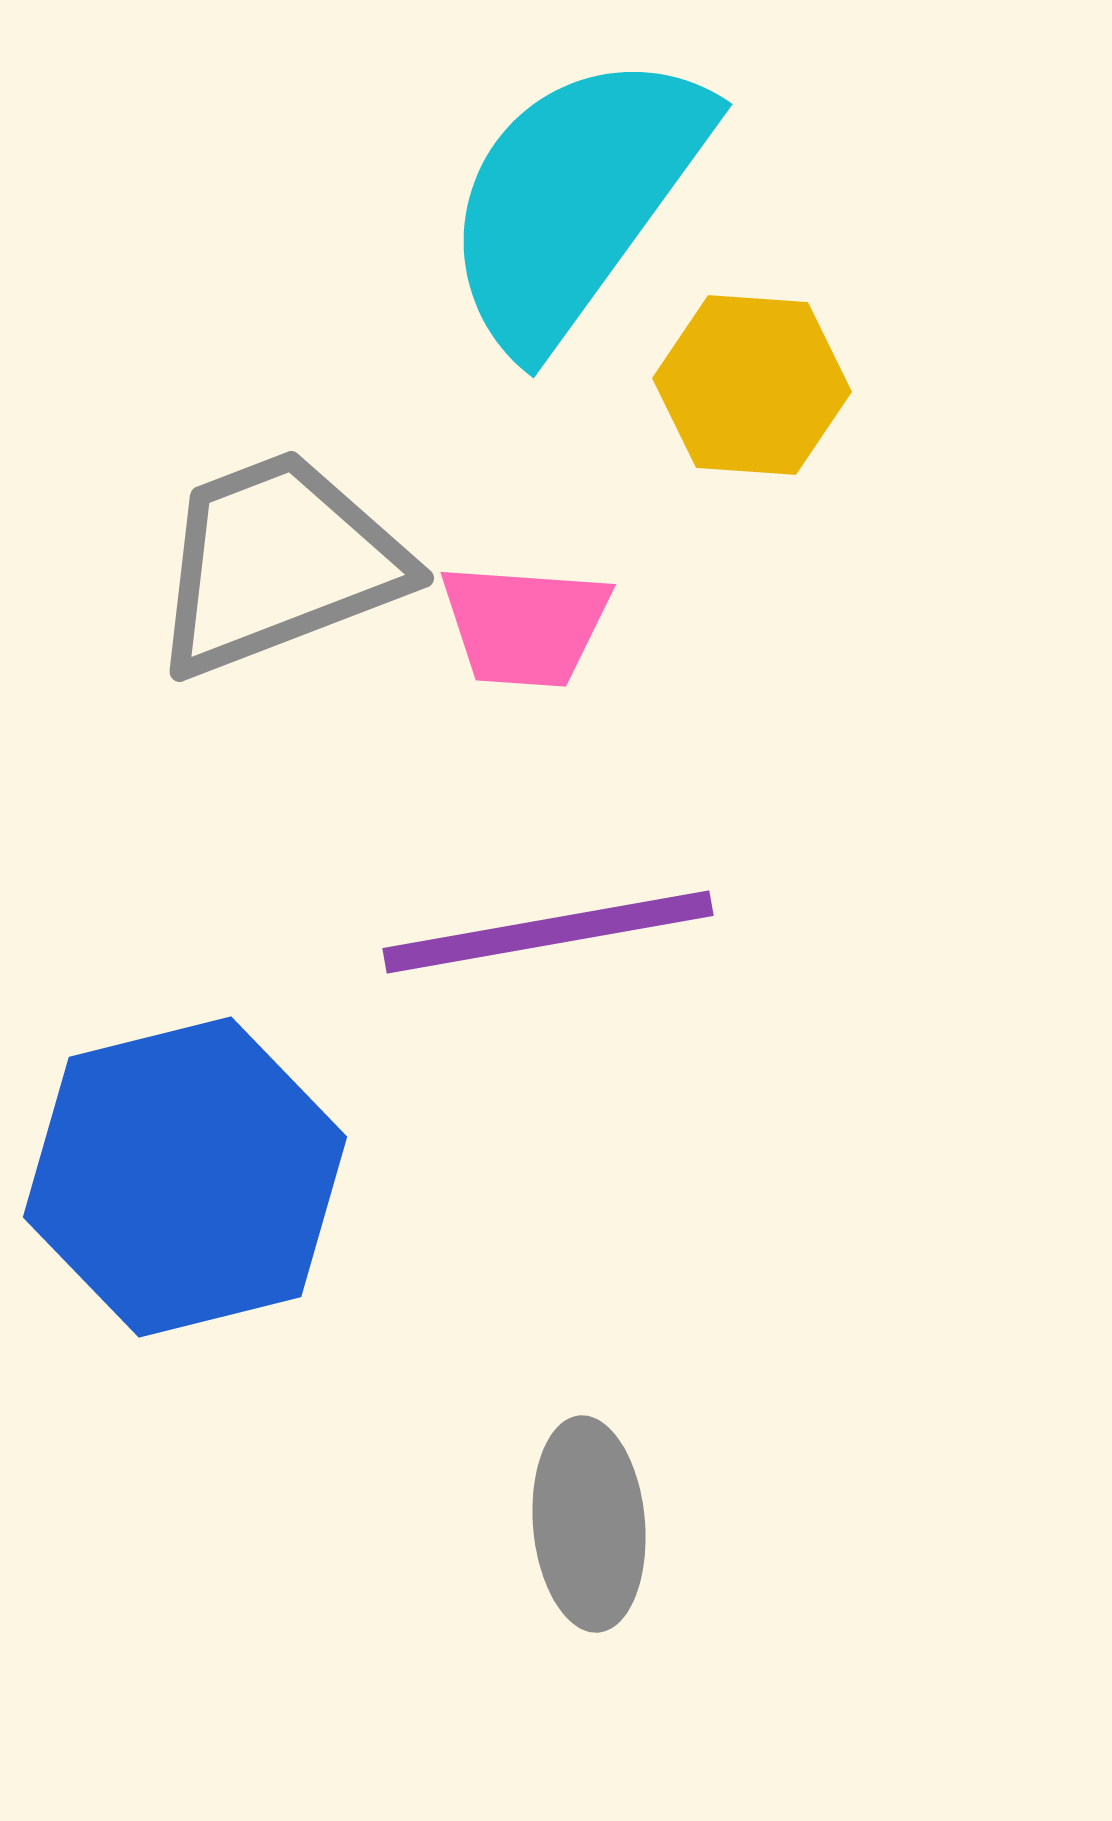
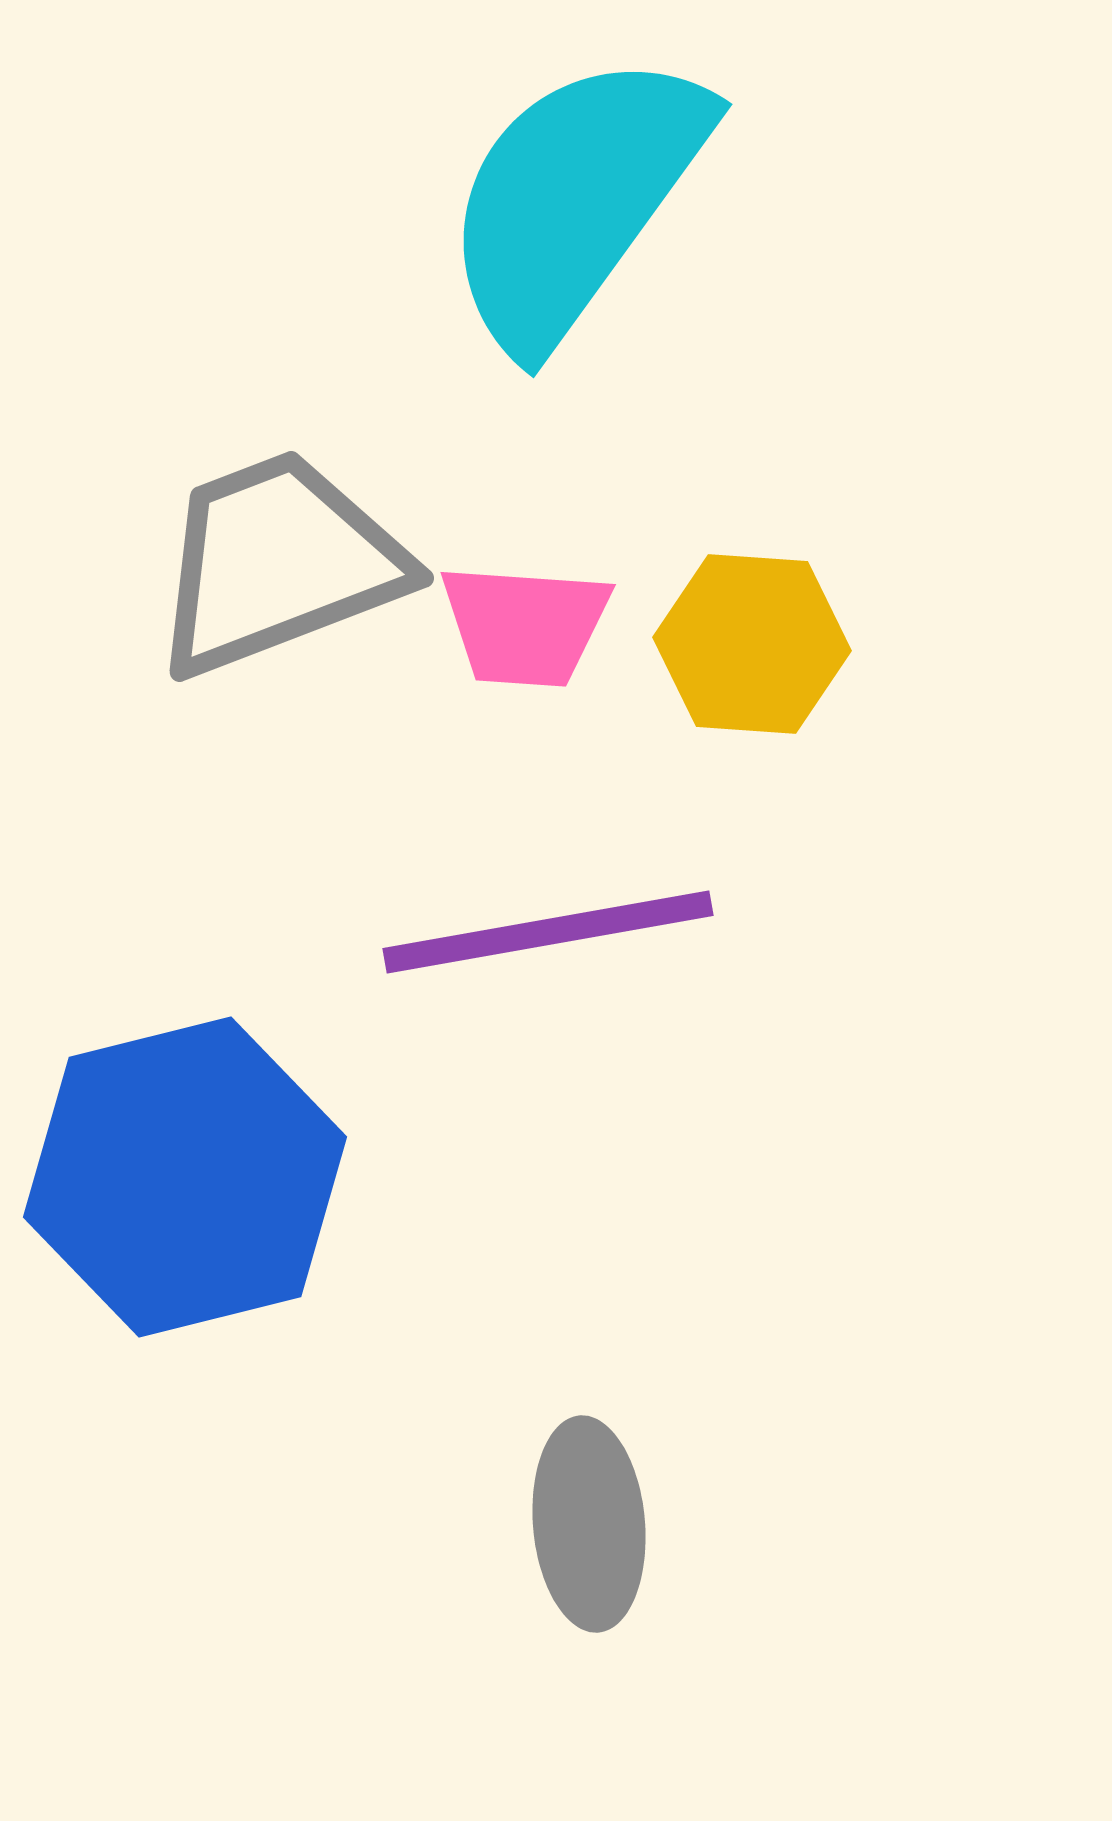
yellow hexagon: moved 259 px down
